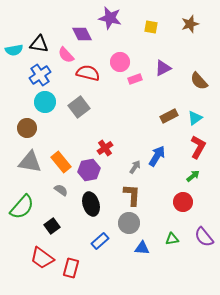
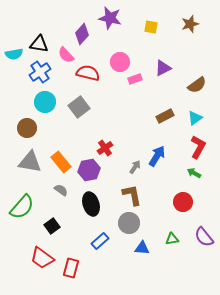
purple diamond: rotated 70 degrees clockwise
cyan semicircle: moved 4 px down
blue cross: moved 3 px up
brown semicircle: moved 2 px left, 4 px down; rotated 84 degrees counterclockwise
brown rectangle: moved 4 px left
green arrow: moved 1 px right, 3 px up; rotated 112 degrees counterclockwise
brown L-shape: rotated 15 degrees counterclockwise
